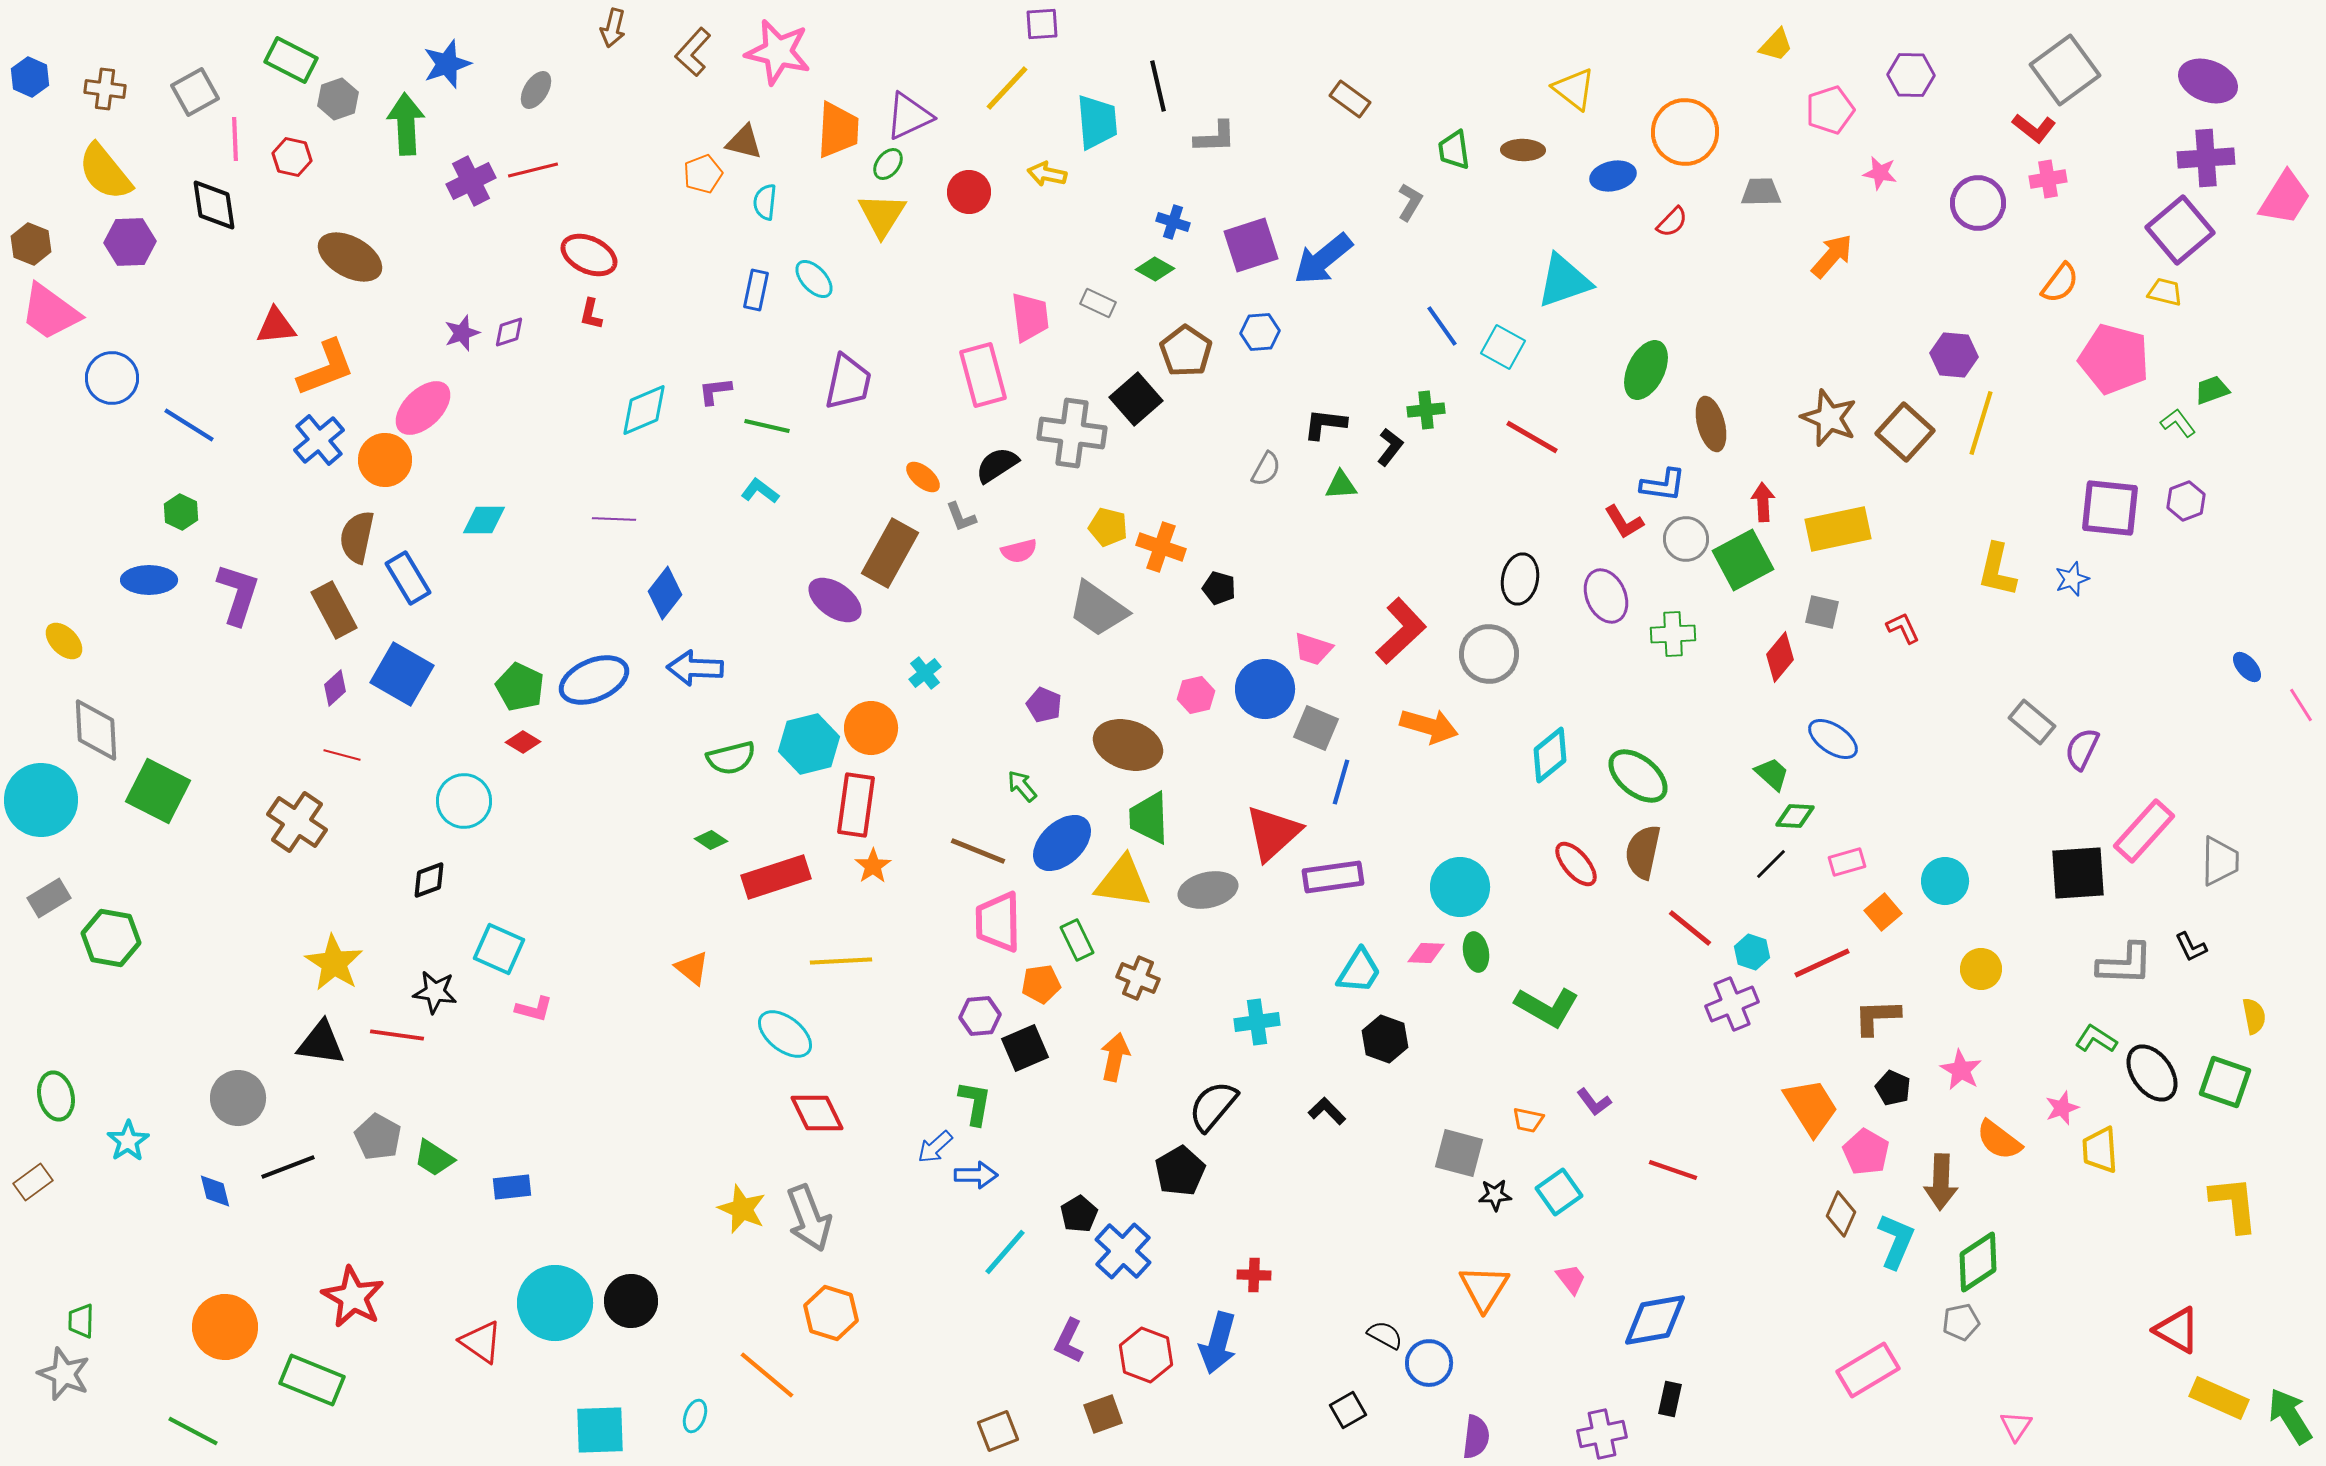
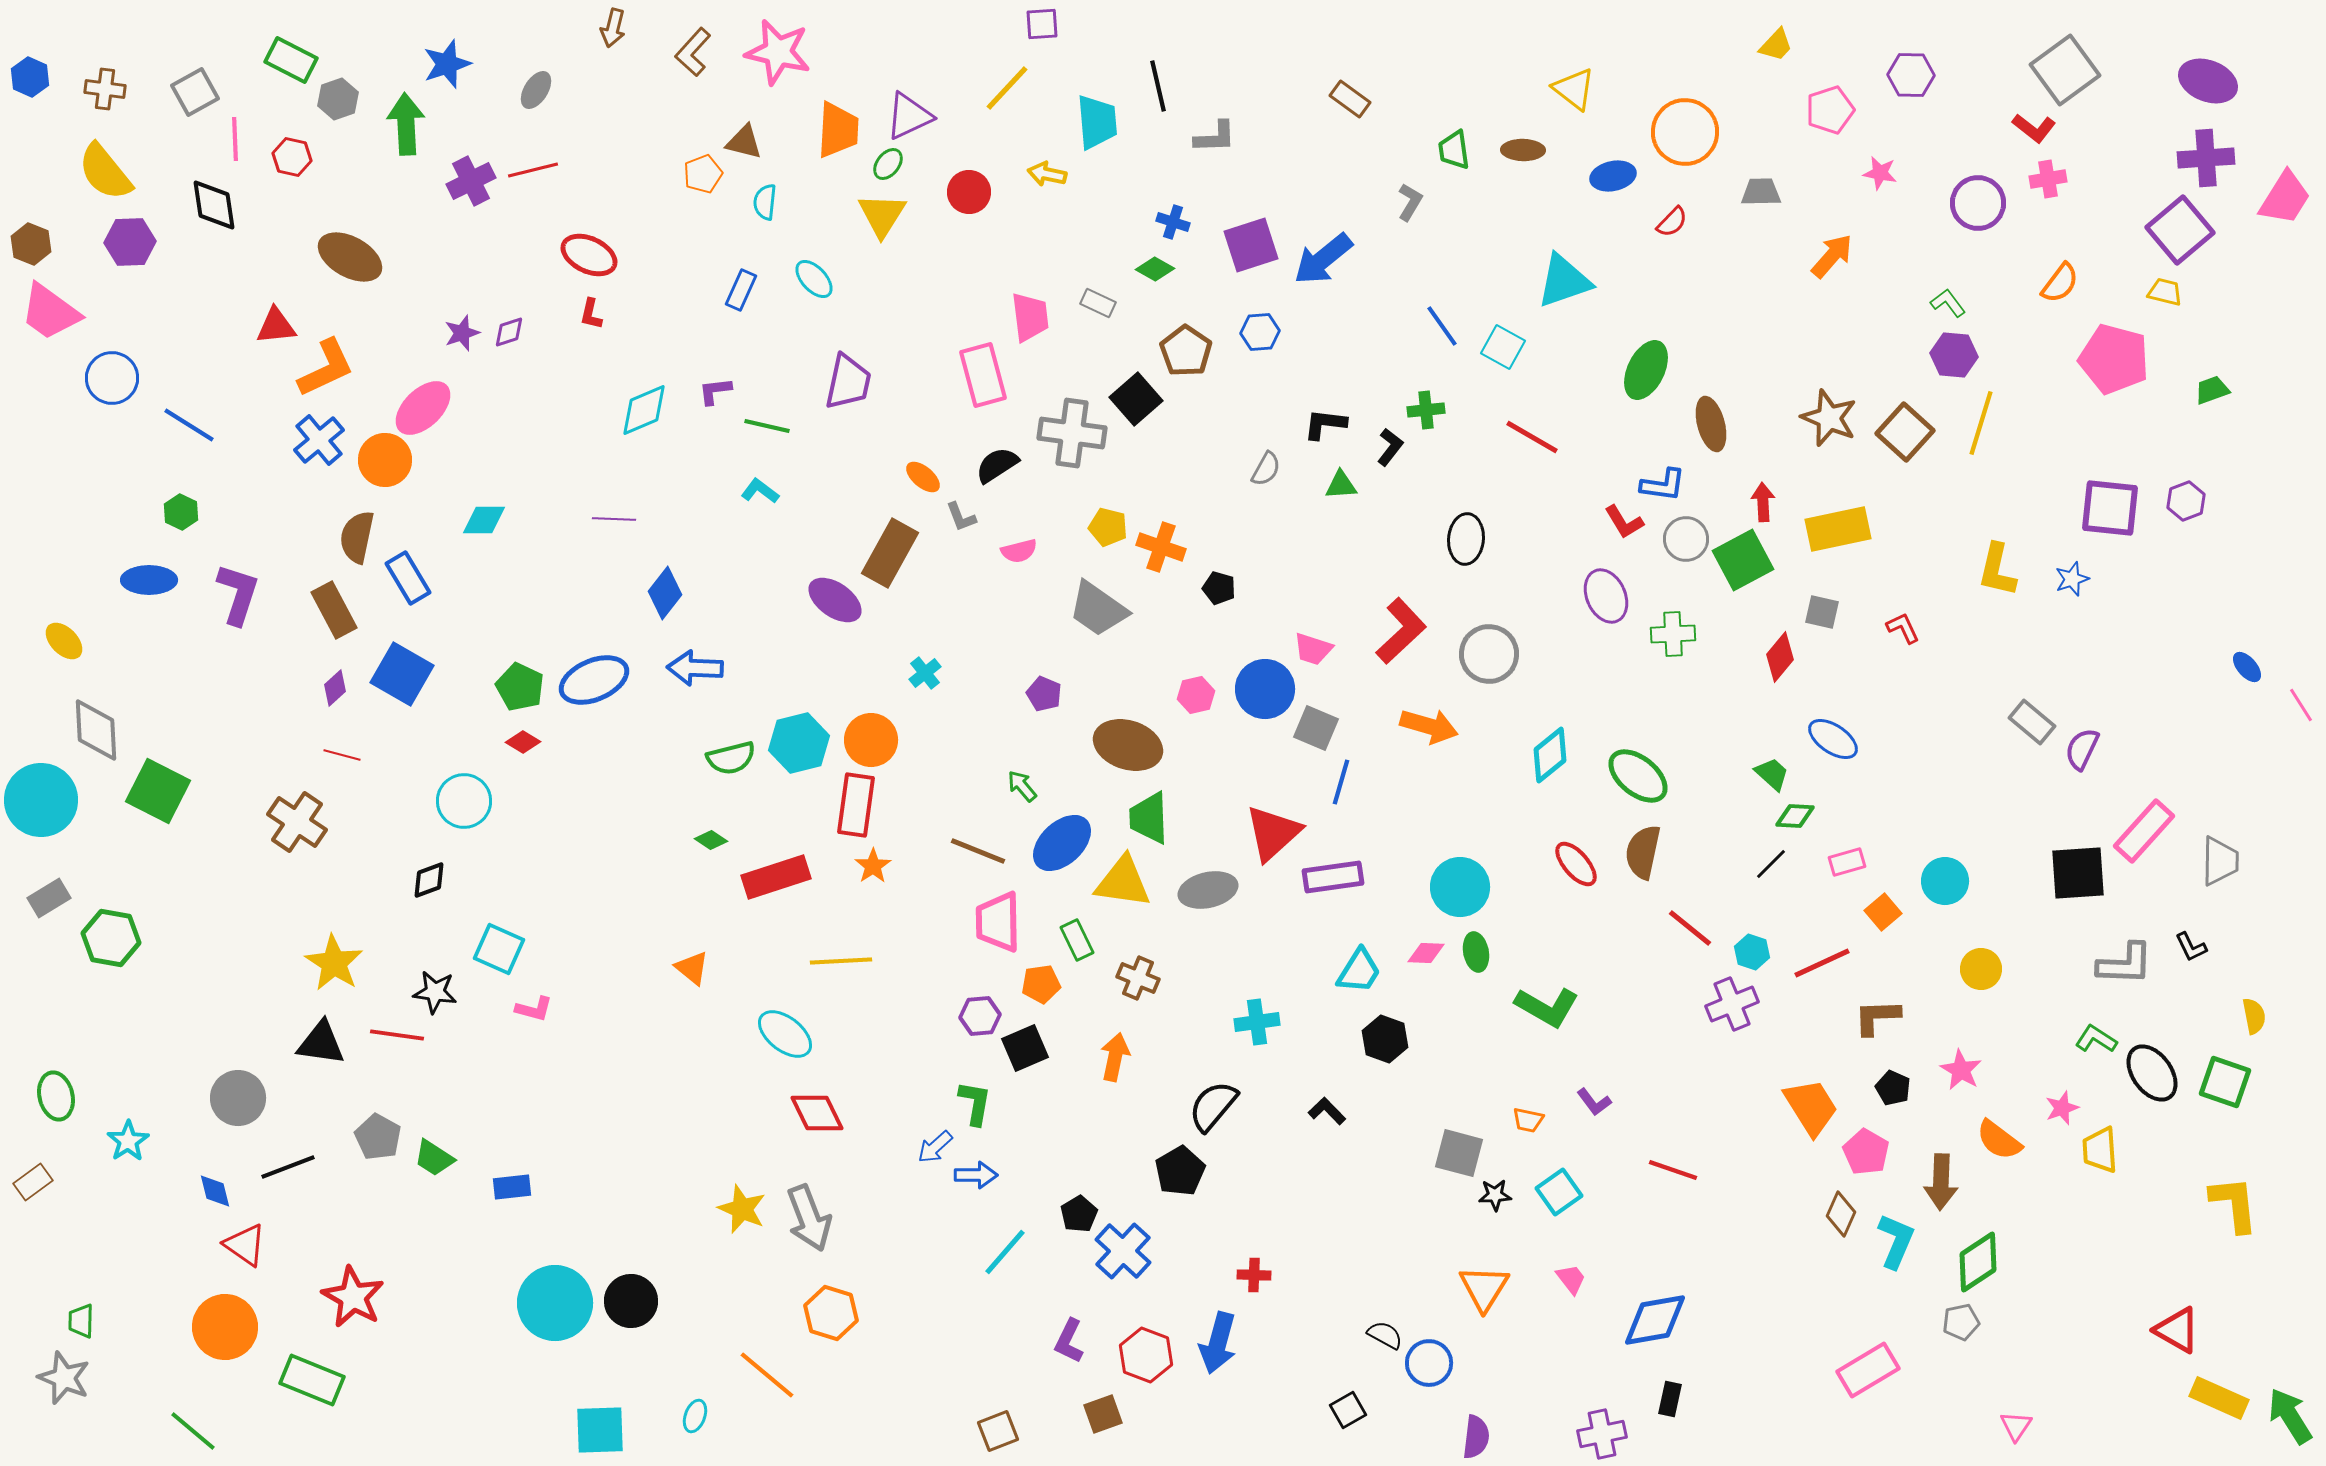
blue rectangle at (756, 290): moved 15 px left; rotated 12 degrees clockwise
orange L-shape at (326, 368): rotated 4 degrees counterclockwise
green L-shape at (2178, 423): moved 230 px left, 120 px up
black ellipse at (1520, 579): moved 54 px left, 40 px up; rotated 6 degrees counterclockwise
purple pentagon at (1044, 705): moved 11 px up
orange circle at (871, 728): moved 12 px down
cyan hexagon at (809, 744): moved 10 px left, 1 px up
red triangle at (481, 1342): moved 236 px left, 97 px up
gray star at (64, 1374): moved 4 px down
green line at (193, 1431): rotated 12 degrees clockwise
